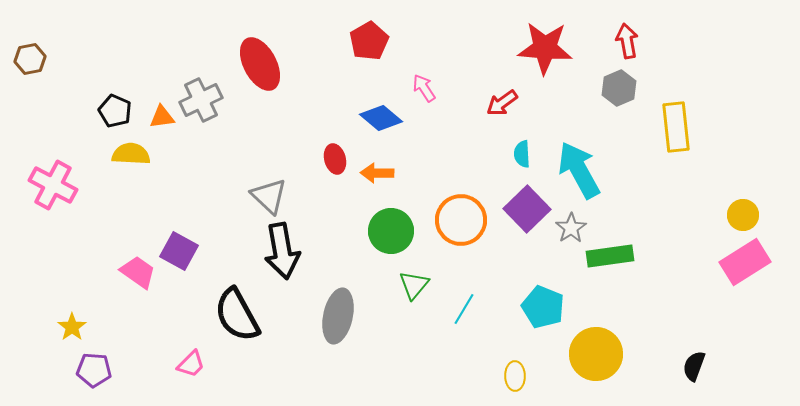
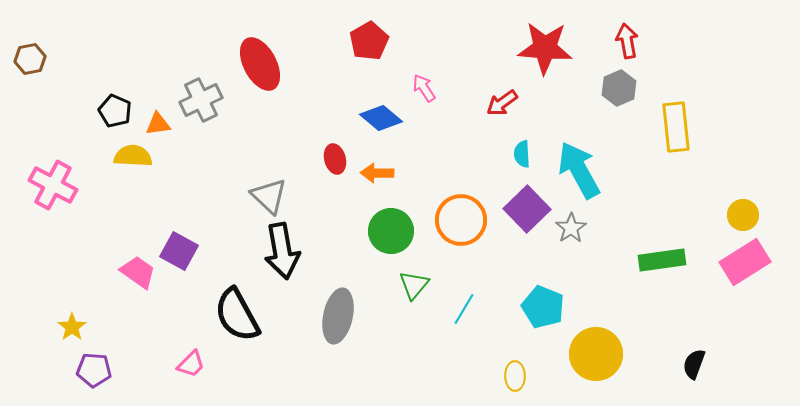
orange triangle at (162, 117): moved 4 px left, 7 px down
yellow semicircle at (131, 154): moved 2 px right, 2 px down
green rectangle at (610, 256): moved 52 px right, 4 px down
black semicircle at (694, 366): moved 2 px up
